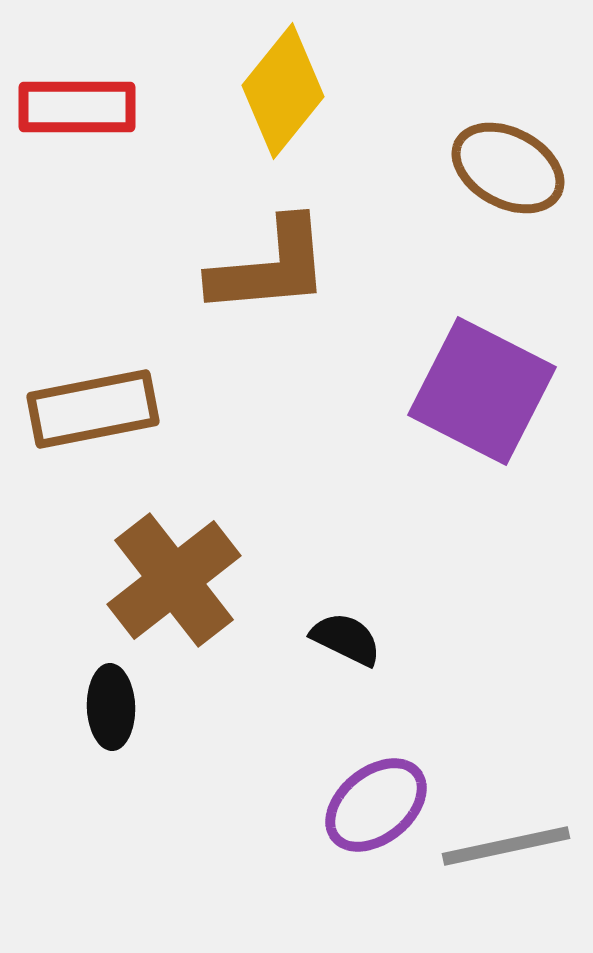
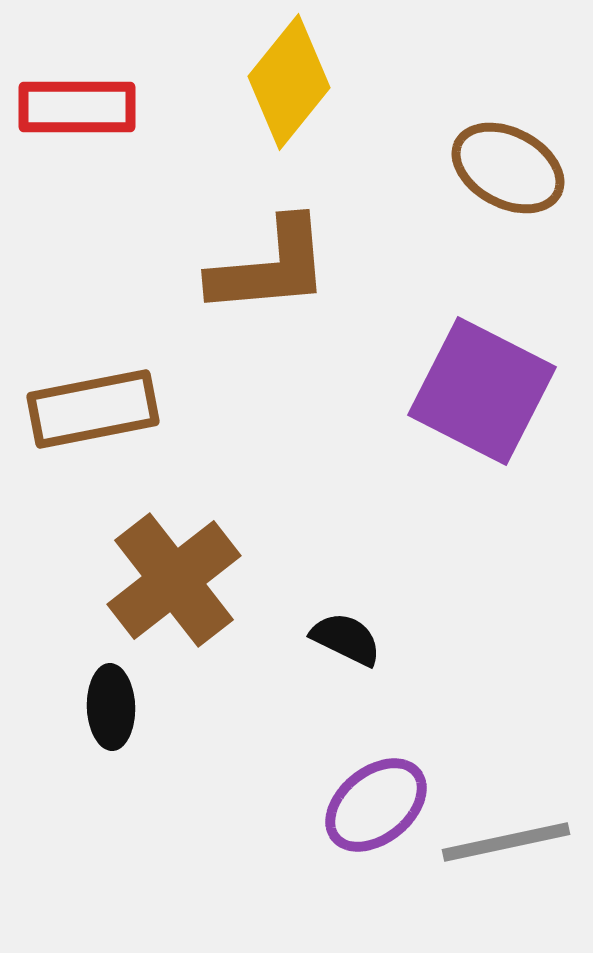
yellow diamond: moved 6 px right, 9 px up
gray line: moved 4 px up
